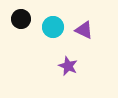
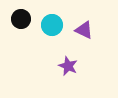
cyan circle: moved 1 px left, 2 px up
